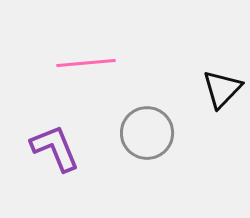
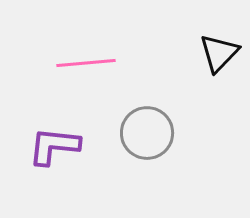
black triangle: moved 3 px left, 36 px up
purple L-shape: moved 1 px left, 2 px up; rotated 62 degrees counterclockwise
